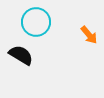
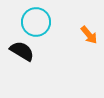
black semicircle: moved 1 px right, 4 px up
